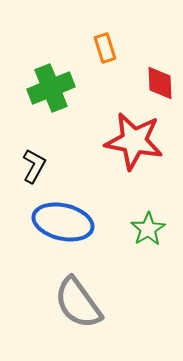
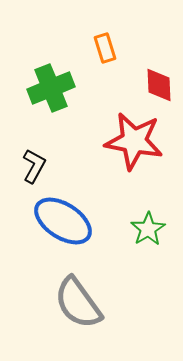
red diamond: moved 1 px left, 2 px down
blue ellipse: moved 1 px up; rotated 20 degrees clockwise
